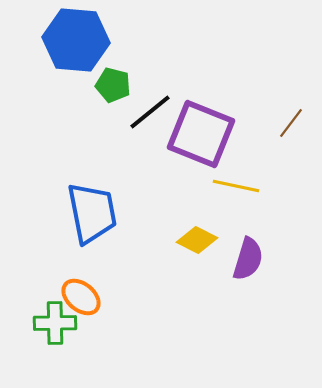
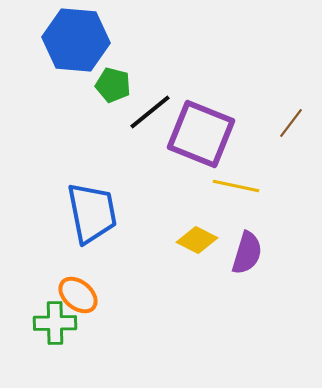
purple semicircle: moved 1 px left, 6 px up
orange ellipse: moved 3 px left, 2 px up
